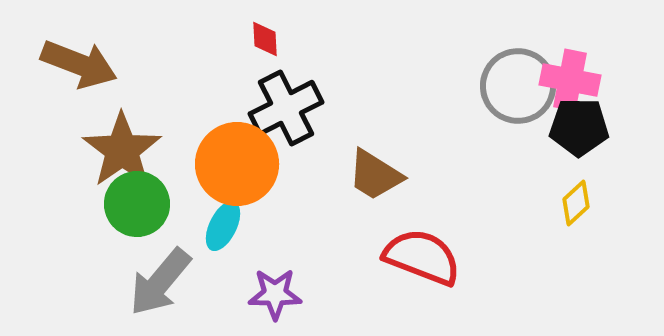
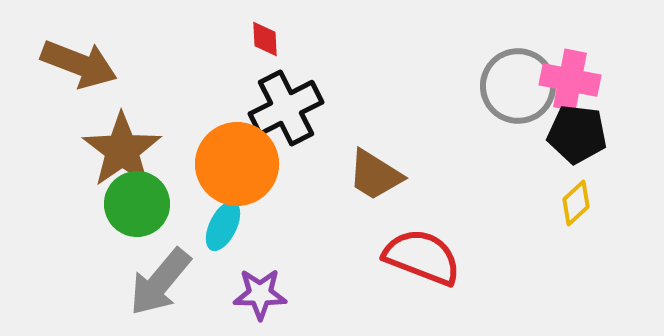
black pentagon: moved 2 px left, 7 px down; rotated 6 degrees clockwise
purple star: moved 15 px left
